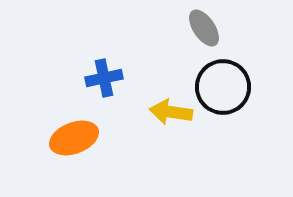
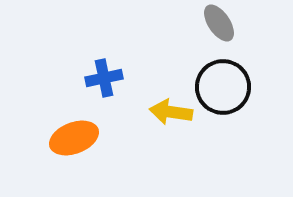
gray ellipse: moved 15 px right, 5 px up
